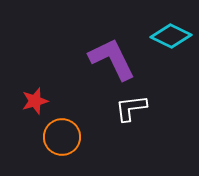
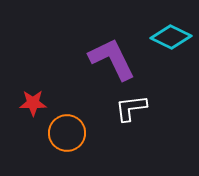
cyan diamond: moved 1 px down
red star: moved 2 px left, 2 px down; rotated 16 degrees clockwise
orange circle: moved 5 px right, 4 px up
